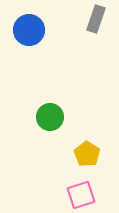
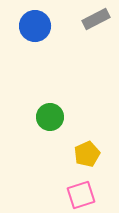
gray rectangle: rotated 44 degrees clockwise
blue circle: moved 6 px right, 4 px up
yellow pentagon: rotated 15 degrees clockwise
